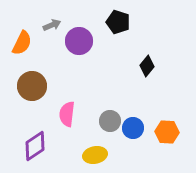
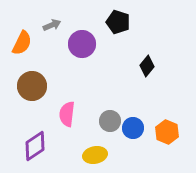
purple circle: moved 3 px right, 3 px down
orange hexagon: rotated 20 degrees clockwise
